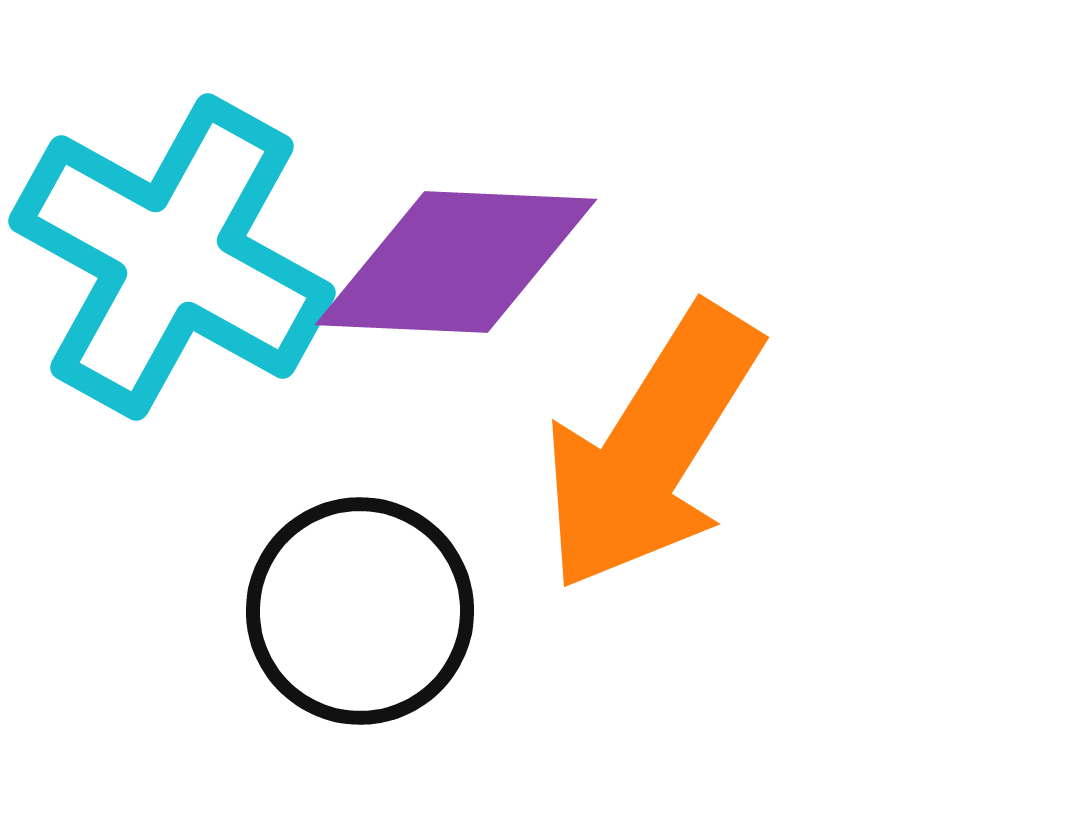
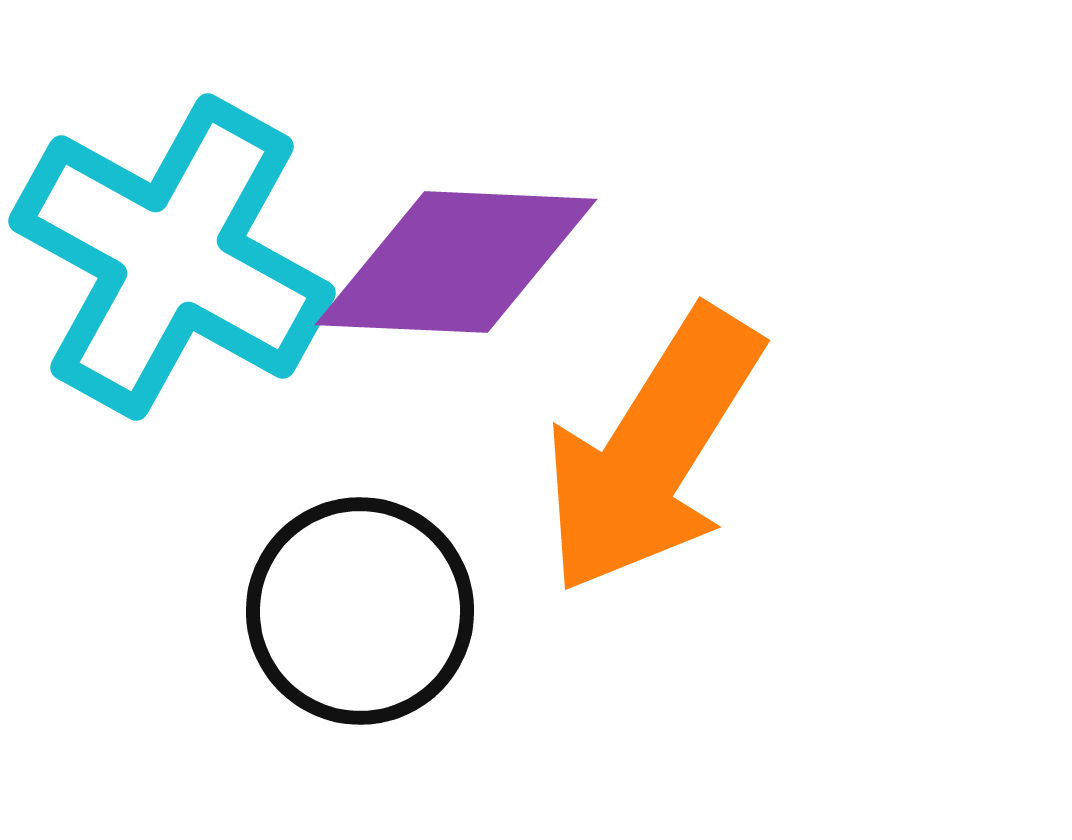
orange arrow: moved 1 px right, 3 px down
